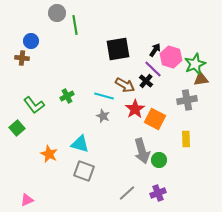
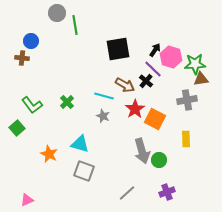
green star: rotated 20 degrees clockwise
green cross: moved 6 px down; rotated 16 degrees counterclockwise
green L-shape: moved 2 px left
purple cross: moved 9 px right, 1 px up
